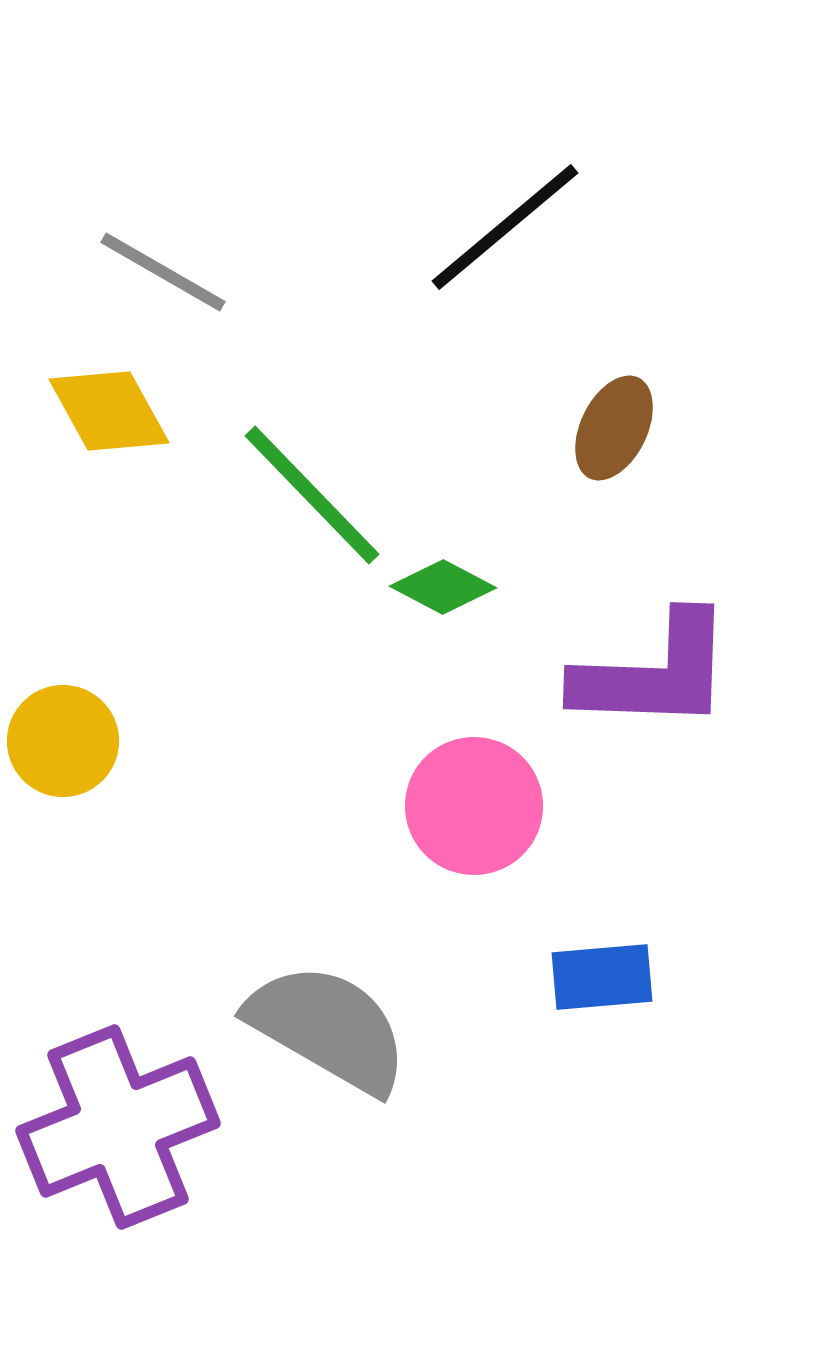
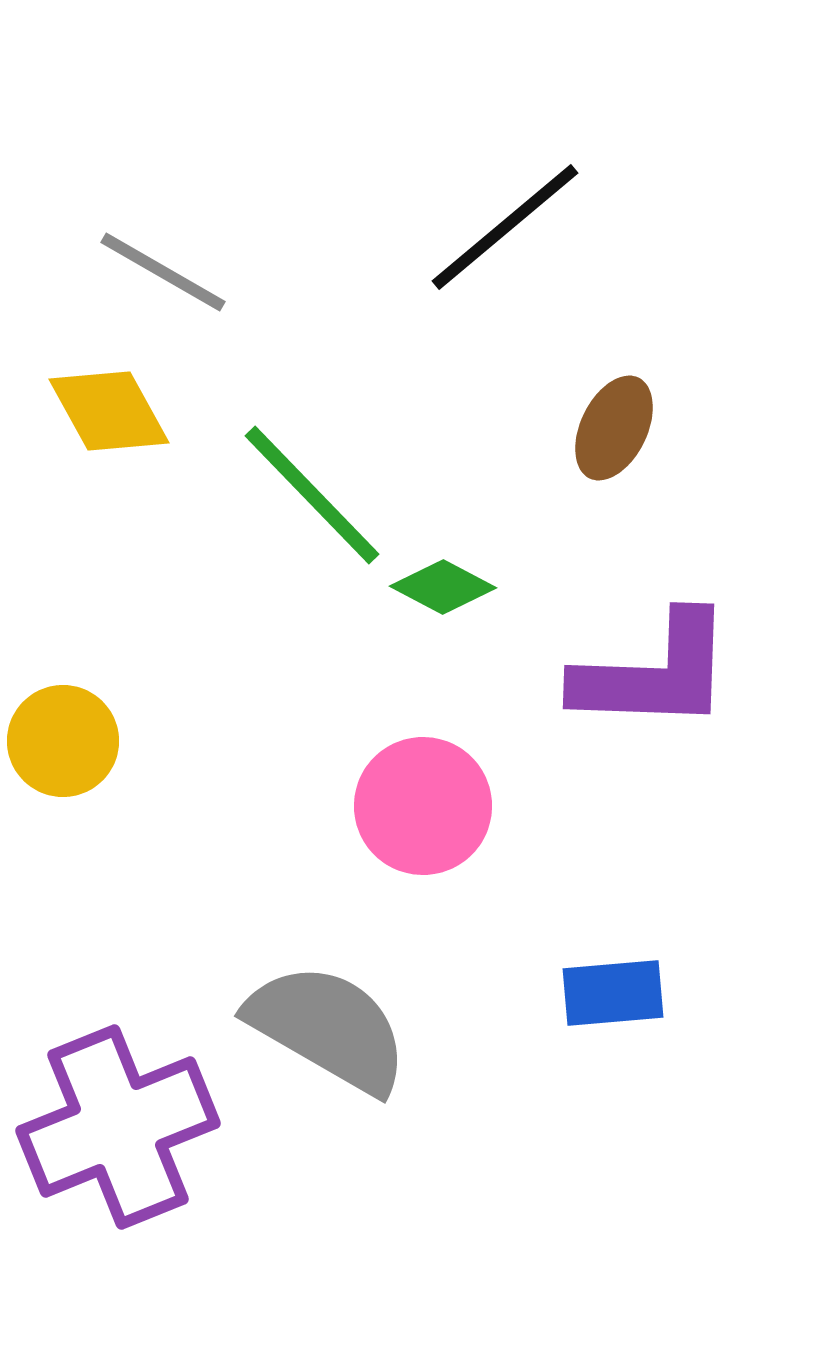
pink circle: moved 51 px left
blue rectangle: moved 11 px right, 16 px down
